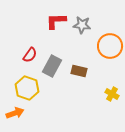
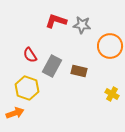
red L-shape: rotated 20 degrees clockwise
red semicircle: rotated 112 degrees clockwise
